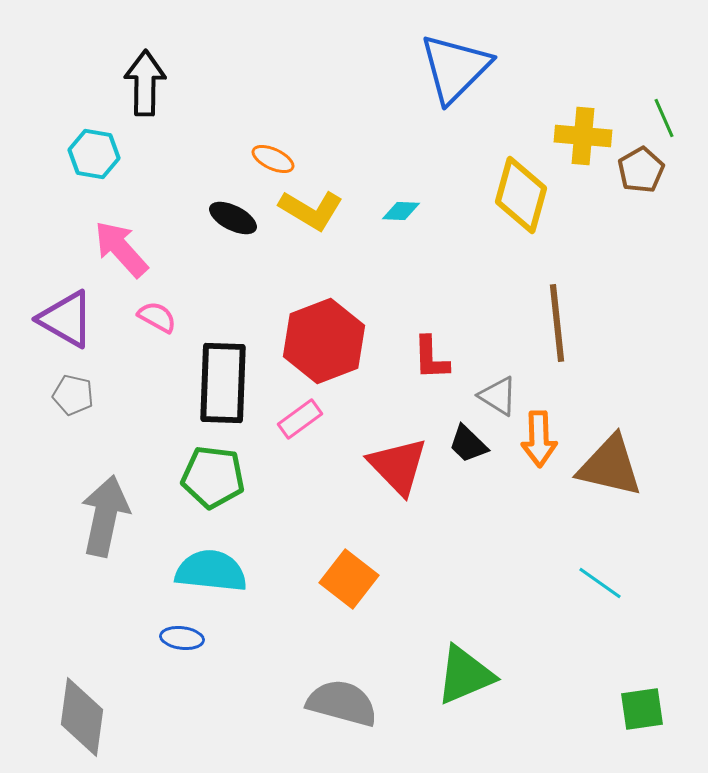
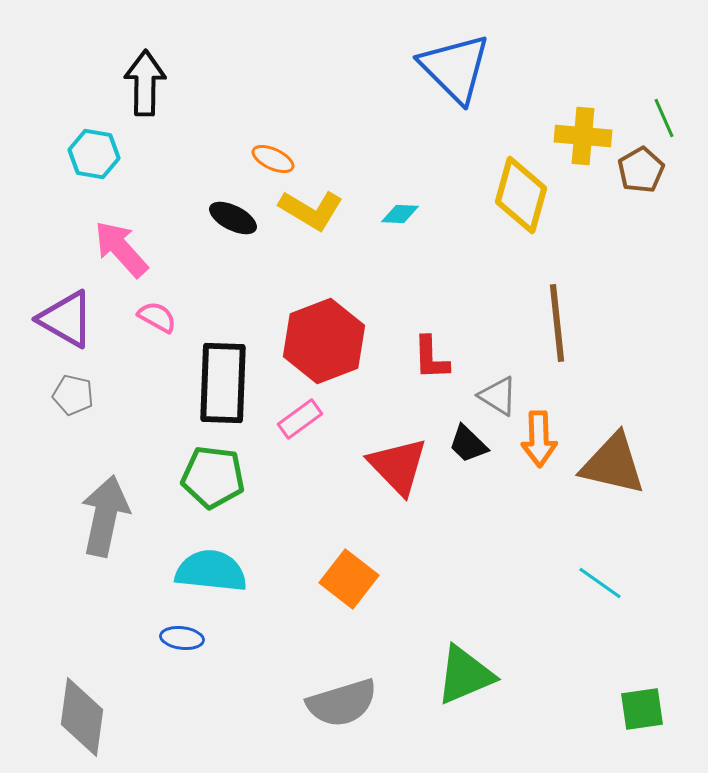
blue triangle: rotated 30 degrees counterclockwise
cyan diamond: moved 1 px left, 3 px down
brown triangle: moved 3 px right, 2 px up
gray semicircle: rotated 148 degrees clockwise
